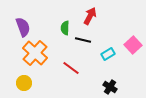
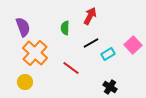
black line: moved 8 px right, 3 px down; rotated 42 degrees counterclockwise
yellow circle: moved 1 px right, 1 px up
